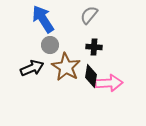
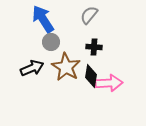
gray circle: moved 1 px right, 3 px up
